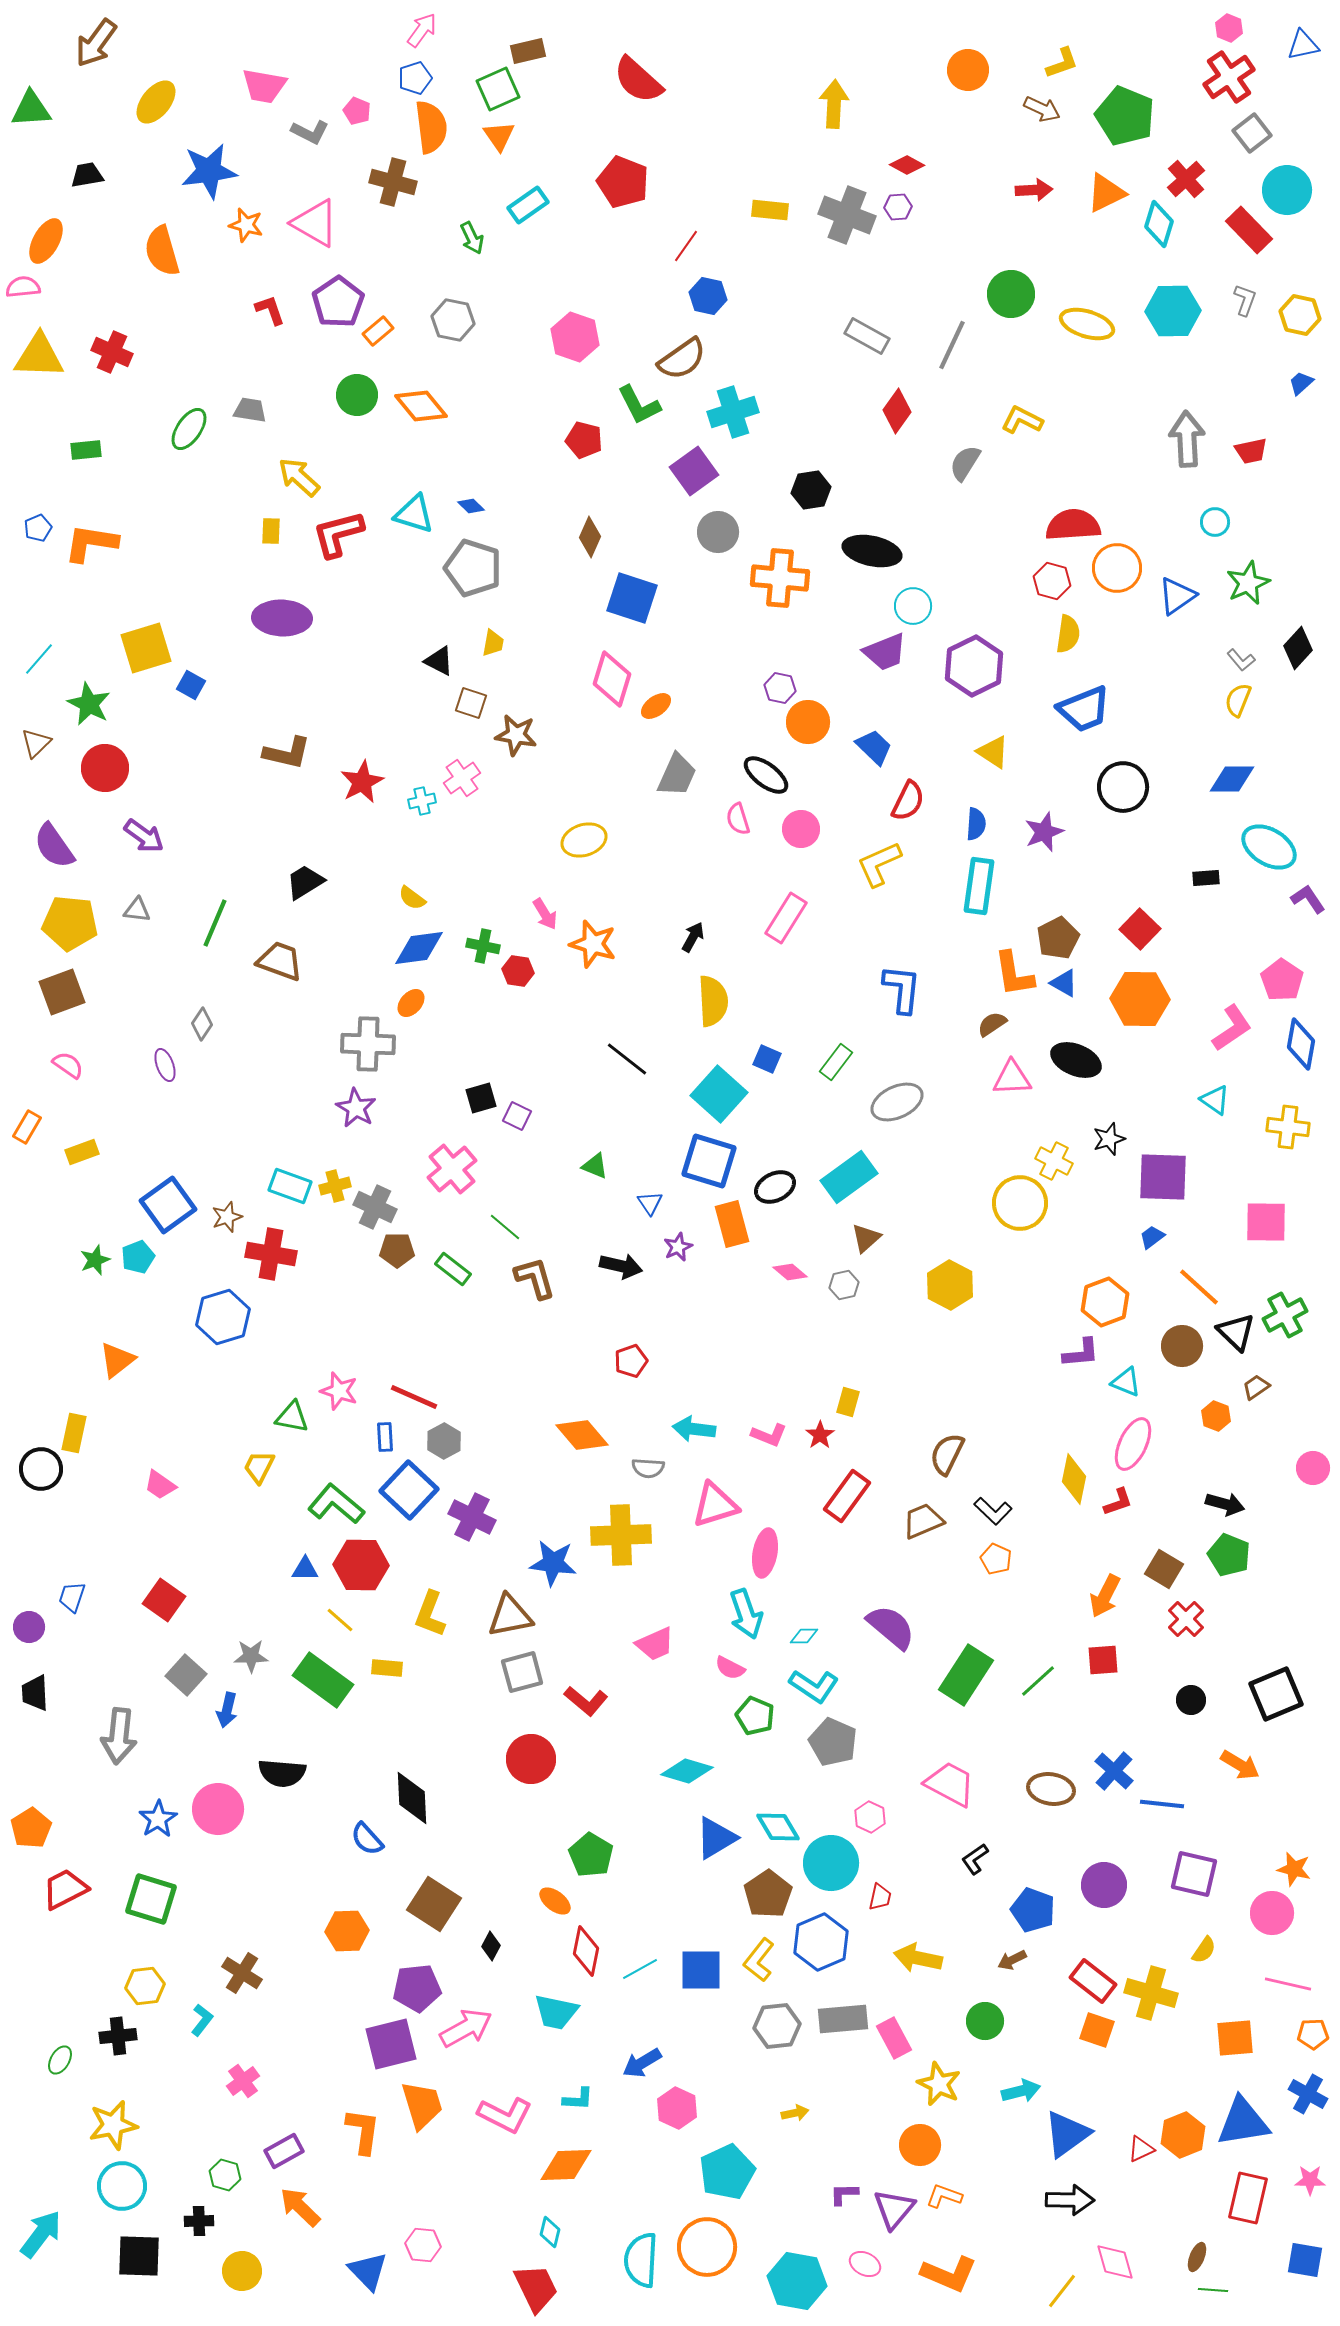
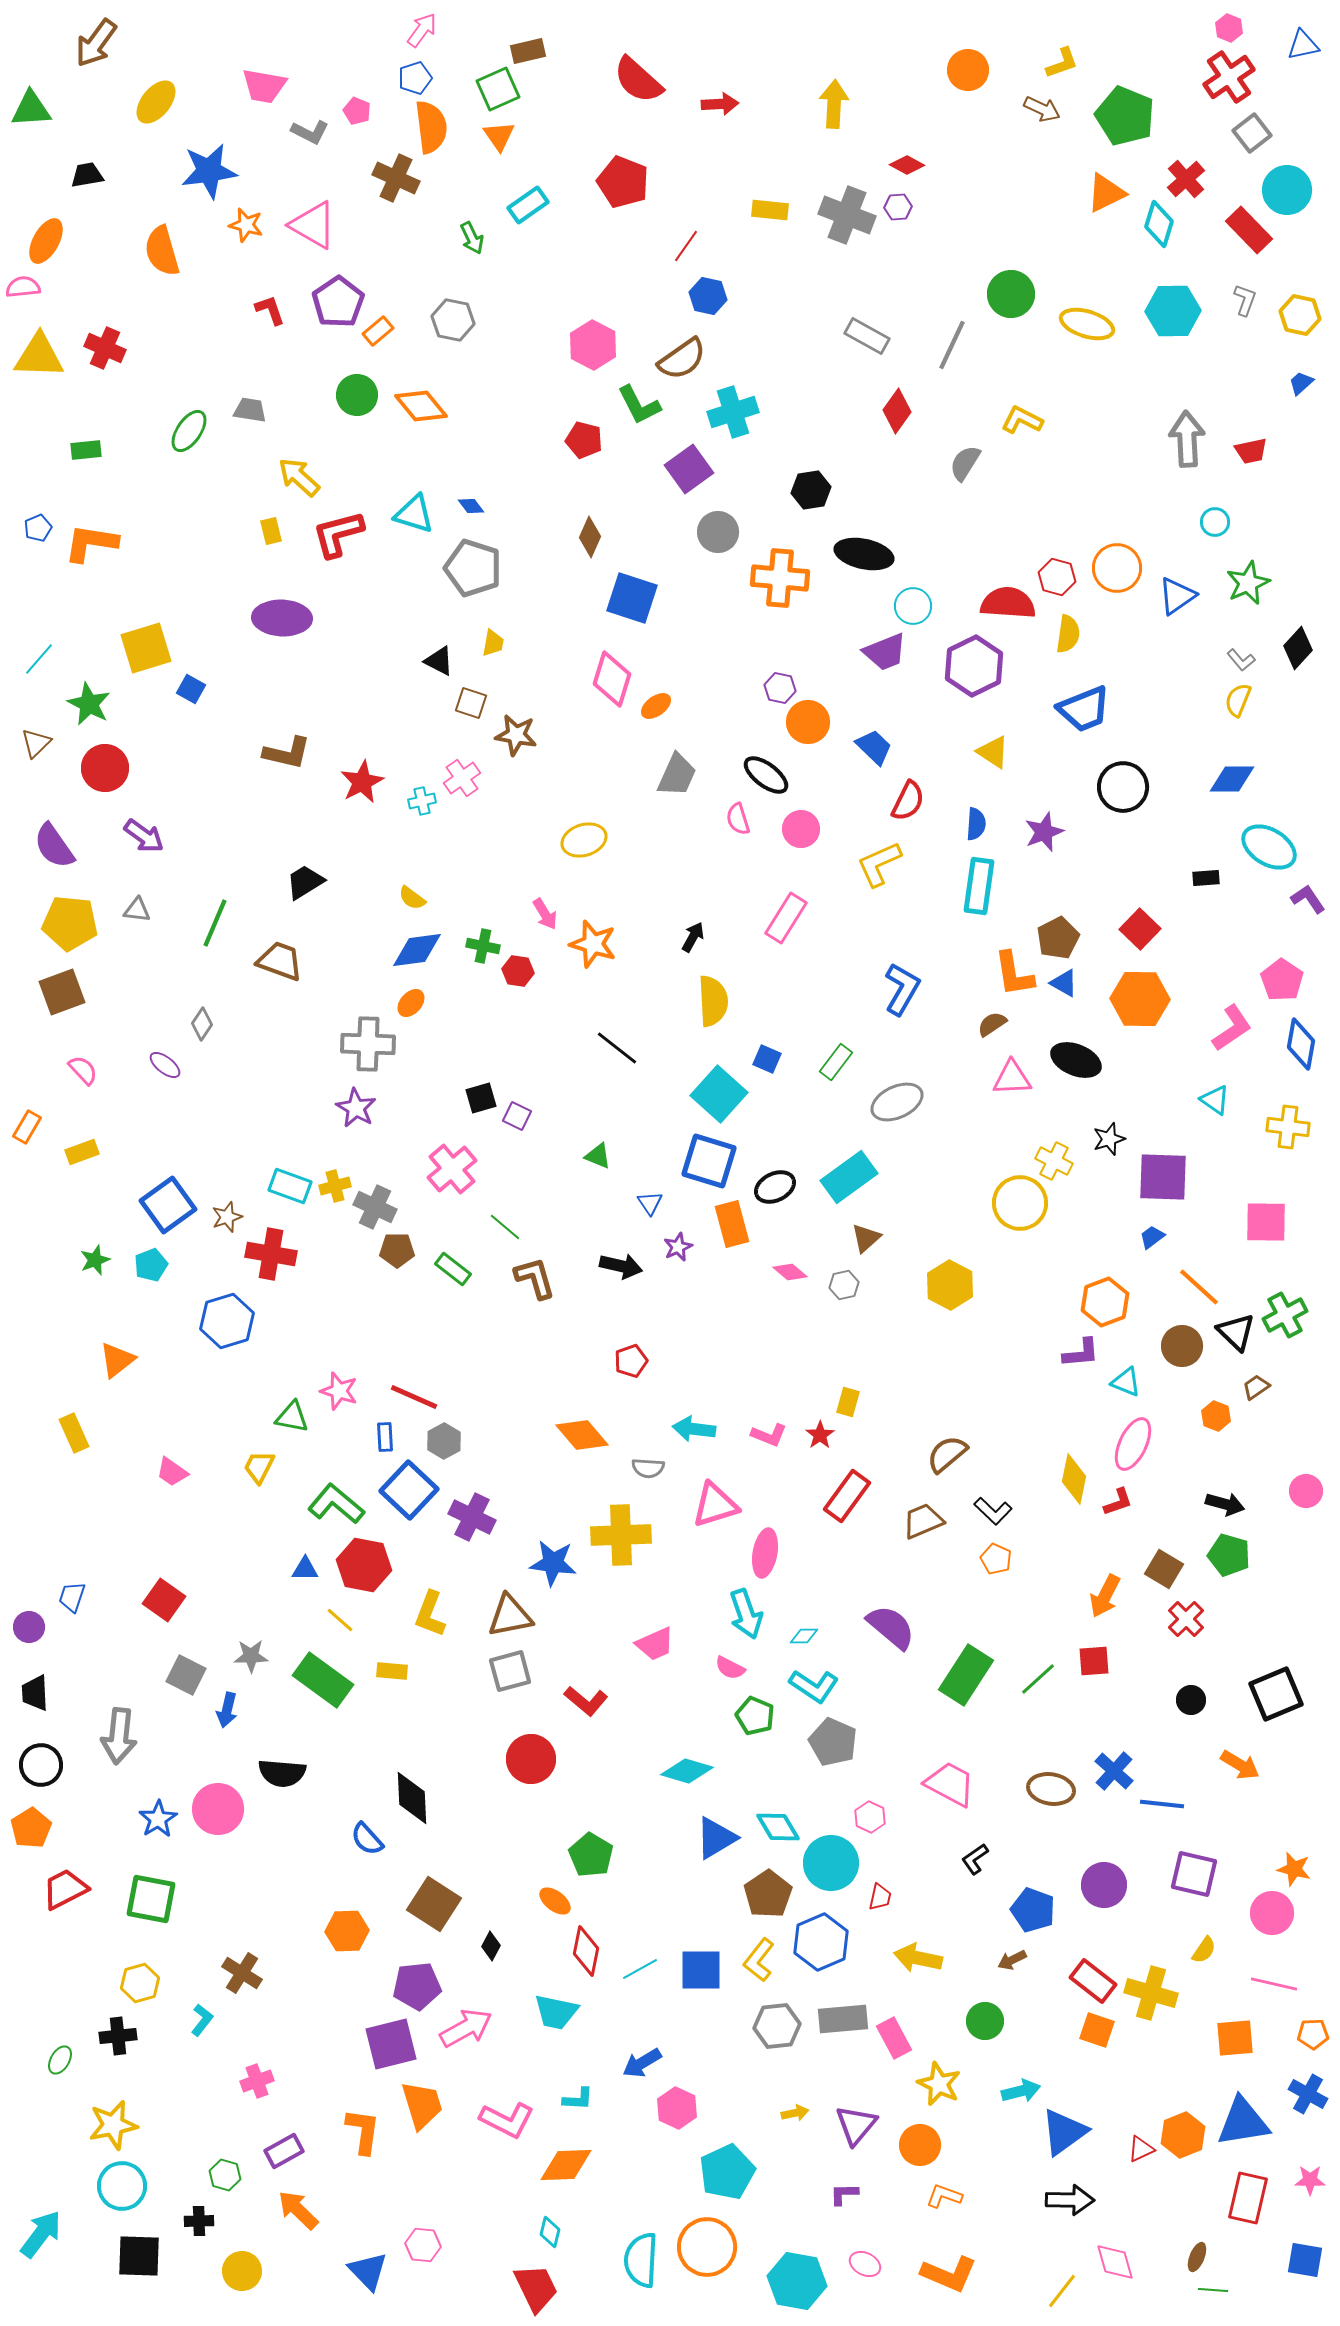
brown cross at (393, 182): moved 3 px right, 4 px up; rotated 9 degrees clockwise
red arrow at (1034, 190): moved 314 px left, 86 px up
pink triangle at (315, 223): moved 2 px left, 2 px down
pink hexagon at (575, 337): moved 18 px right, 8 px down; rotated 9 degrees clockwise
red cross at (112, 352): moved 7 px left, 4 px up
green ellipse at (189, 429): moved 2 px down
purple square at (694, 471): moved 5 px left, 2 px up
blue diamond at (471, 506): rotated 8 degrees clockwise
red semicircle at (1073, 525): moved 65 px left, 78 px down; rotated 8 degrees clockwise
yellow rectangle at (271, 531): rotated 16 degrees counterclockwise
black ellipse at (872, 551): moved 8 px left, 3 px down
red hexagon at (1052, 581): moved 5 px right, 4 px up
blue square at (191, 685): moved 4 px down
blue diamond at (419, 948): moved 2 px left, 2 px down
blue L-shape at (902, 989): rotated 24 degrees clockwise
black line at (627, 1059): moved 10 px left, 11 px up
pink semicircle at (68, 1065): moved 15 px right, 5 px down; rotated 12 degrees clockwise
purple ellipse at (165, 1065): rotated 32 degrees counterclockwise
green triangle at (595, 1166): moved 3 px right, 10 px up
cyan pentagon at (138, 1257): moved 13 px right, 8 px down
blue hexagon at (223, 1317): moved 4 px right, 4 px down
yellow rectangle at (74, 1433): rotated 36 degrees counterclockwise
brown semicircle at (947, 1454): rotated 24 degrees clockwise
pink circle at (1313, 1468): moved 7 px left, 23 px down
black circle at (41, 1469): moved 296 px down
pink trapezoid at (160, 1485): moved 12 px right, 13 px up
green pentagon at (1229, 1555): rotated 6 degrees counterclockwise
red hexagon at (361, 1565): moved 3 px right; rotated 10 degrees clockwise
red square at (1103, 1660): moved 9 px left, 1 px down
yellow rectangle at (387, 1668): moved 5 px right, 3 px down
gray square at (522, 1672): moved 12 px left, 1 px up
gray square at (186, 1675): rotated 15 degrees counterclockwise
green line at (1038, 1681): moved 2 px up
green square at (151, 1899): rotated 6 degrees counterclockwise
pink line at (1288, 1984): moved 14 px left
yellow hexagon at (145, 1986): moved 5 px left, 3 px up; rotated 9 degrees counterclockwise
purple pentagon at (417, 1988): moved 2 px up
pink cross at (243, 2081): moved 14 px right; rotated 16 degrees clockwise
pink L-shape at (505, 2115): moved 2 px right, 5 px down
blue triangle at (1067, 2134): moved 3 px left, 2 px up
orange arrow at (300, 2207): moved 2 px left, 3 px down
purple triangle at (894, 2209): moved 38 px left, 84 px up
